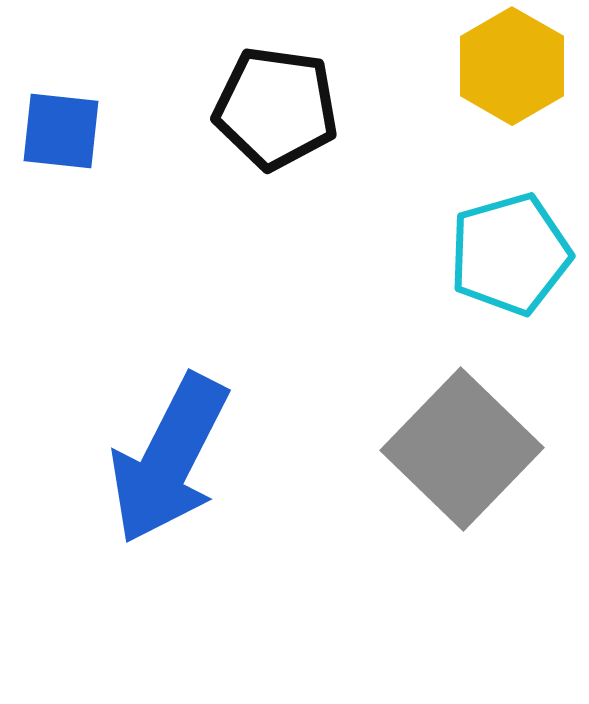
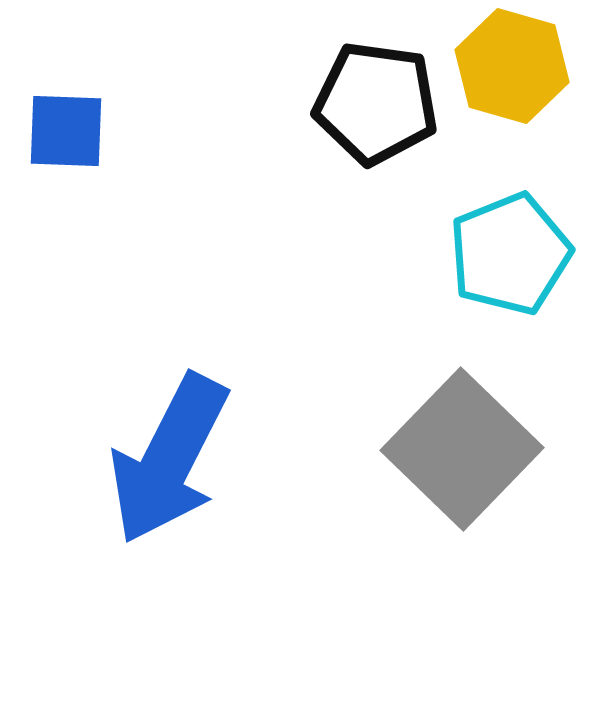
yellow hexagon: rotated 14 degrees counterclockwise
black pentagon: moved 100 px right, 5 px up
blue square: moved 5 px right; rotated 4 degrees counterclockwise
cyan pentagon: rotated 6 degrees counterclockwise
